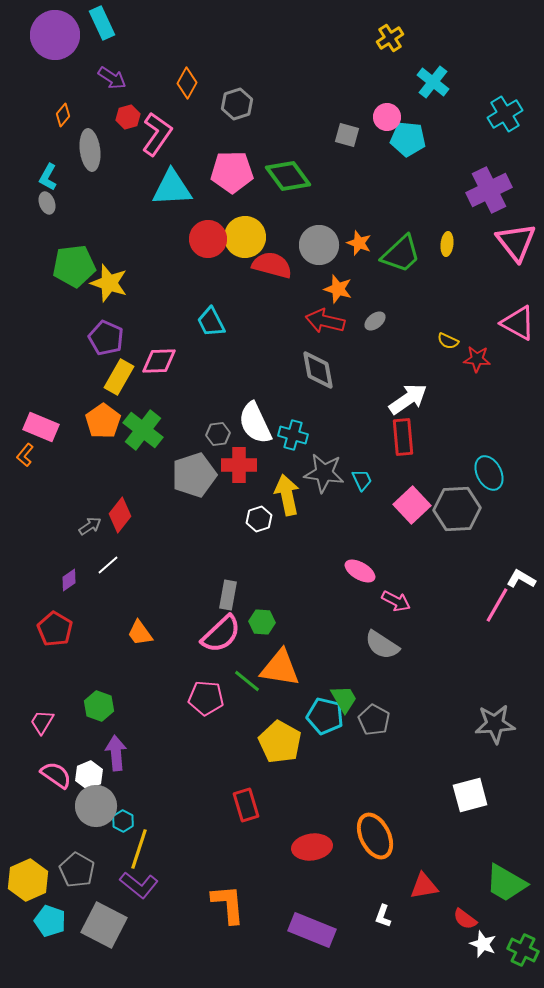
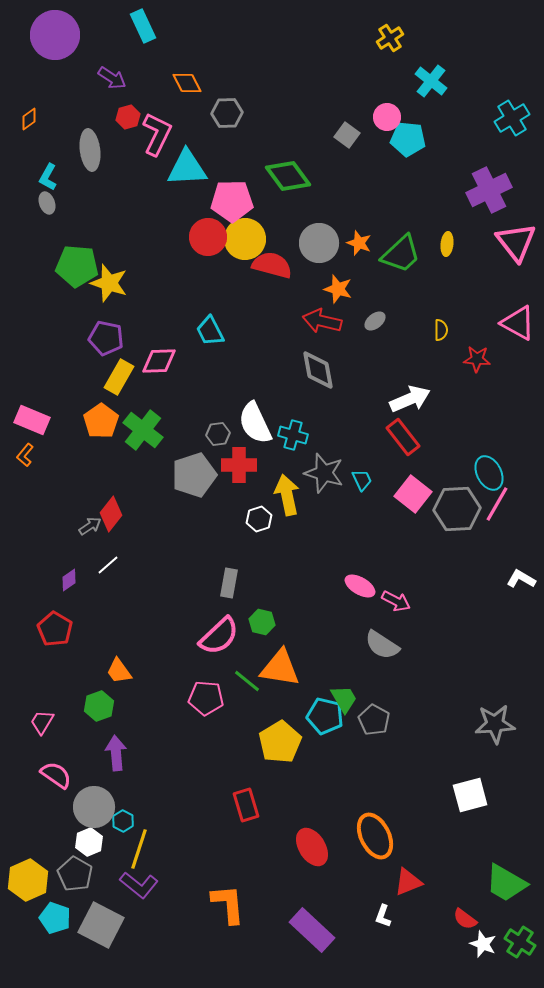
cyan rectangle at (102, 23): moved 41 px right, 3 px down
cyan cross at (433, 82): moved 2 px left, 1 px up
orange diamond at (187, 83): rotated 56 degrees counterclockwise
gray hexagon at (237, 104): moved 10 px left, 9 px down; rotated 16 degrees clockwise
cyan cross at (505, 114): moved 7 px right, 4 px down
orange diamond at (63, 115): moved 34 px left, 4 px down; rotated 15 degrees clockwise
pink L-shape at (157, 134): rotated 9 degrees counterclockwise
gray square at (347, 135): rotated 20 degrees clockwise
pink pentagon at (232, 172): moved 29 px down
cyan triangle at (172, 188): moved 15 px right, 20 px up
yellow circle at (245, 237): moved 2 px down
red circle at (208, 239): moved 2 px up
gray circle at (319, 245): moved 2 px up
green pentagon at (74, 266): moved 3 px right; rotated 12 degrees clockwise
red arrow at (325, 321): moved 3 px left
cyan trapezoid at (211, 322): moved 1 px left, 9 px down
purple pentagon at (106, 338): rotated 12 degrees counterclockwise
yellow semicircle at (448, 341): moved 7 px left, 11 px up; rotated 115 degrees counterclockwise
white arrow at (408, 399): moved 2 px right; rotated 12 degrees clockwise
orange pentagon at (103, 421): moved 2 px left
pink rectangle at (41, 427): moved 9 px left, 7 px up
red rectangle at (403, 437): rotated 33 degrees counterclockwise
gray star at (324, 473): rotated 9 degrees clockwise
pink square at (412, 505): moved 1 px right, 11 px up; rotated 9 degrees counterclockwise
red diamond at (120, 515): moved 9 px left, 1 px up
pink ellipse at (360, 571): moved 15 px down
gray rectangle at (228, 595): moved 1 px right, 12 px up
pink line at (497, 605): moved 101 px up
green hexagon at (262, 622): rotated 10 degrees clockwise
orange trapezoid at (140, 633): moved 21 px left, 38 px down
pink semicircle at (221, 634): moved 2 px left, 2 px down
green hexagon at (99, 706): rotated 20 degrees clockwise
yellow pentagon at (280, 742): rotated 12 degrees clockwise
white hexagon at (89, 775): moved 67 px down
gray circle at (96, 806): moved 2 px left, 1 px down
red ellipse at (312, 847): rotated 66 degrees clockwise
gray pentagon at (77, 870): moved 2 px left, 4 px down
red triangle at (424, 886): moved 16 px left, 4 px up; rotated 12 degrees counterclockwise
cyan pentagon at (50, 921): moved 5 px right, 3 px up
gray square at (104, 925): moved 3 px left
purple rectangle at (312, 930): rotated 21 degrees clockwise
green cross at (523, 950): moved 3 px left, 8 px up; rotated 8 degrees clockwise
